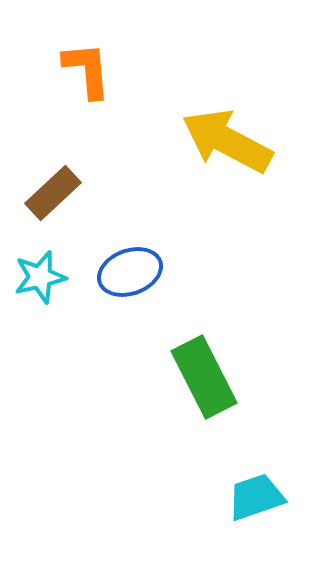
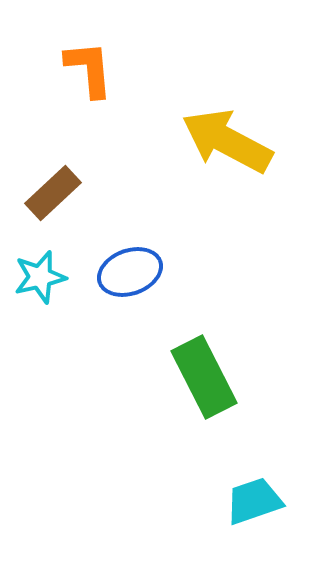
orange L-shape: moved 2 px right, 1 px up
cyan trapezoid: moved 2 px left, 4 px down
